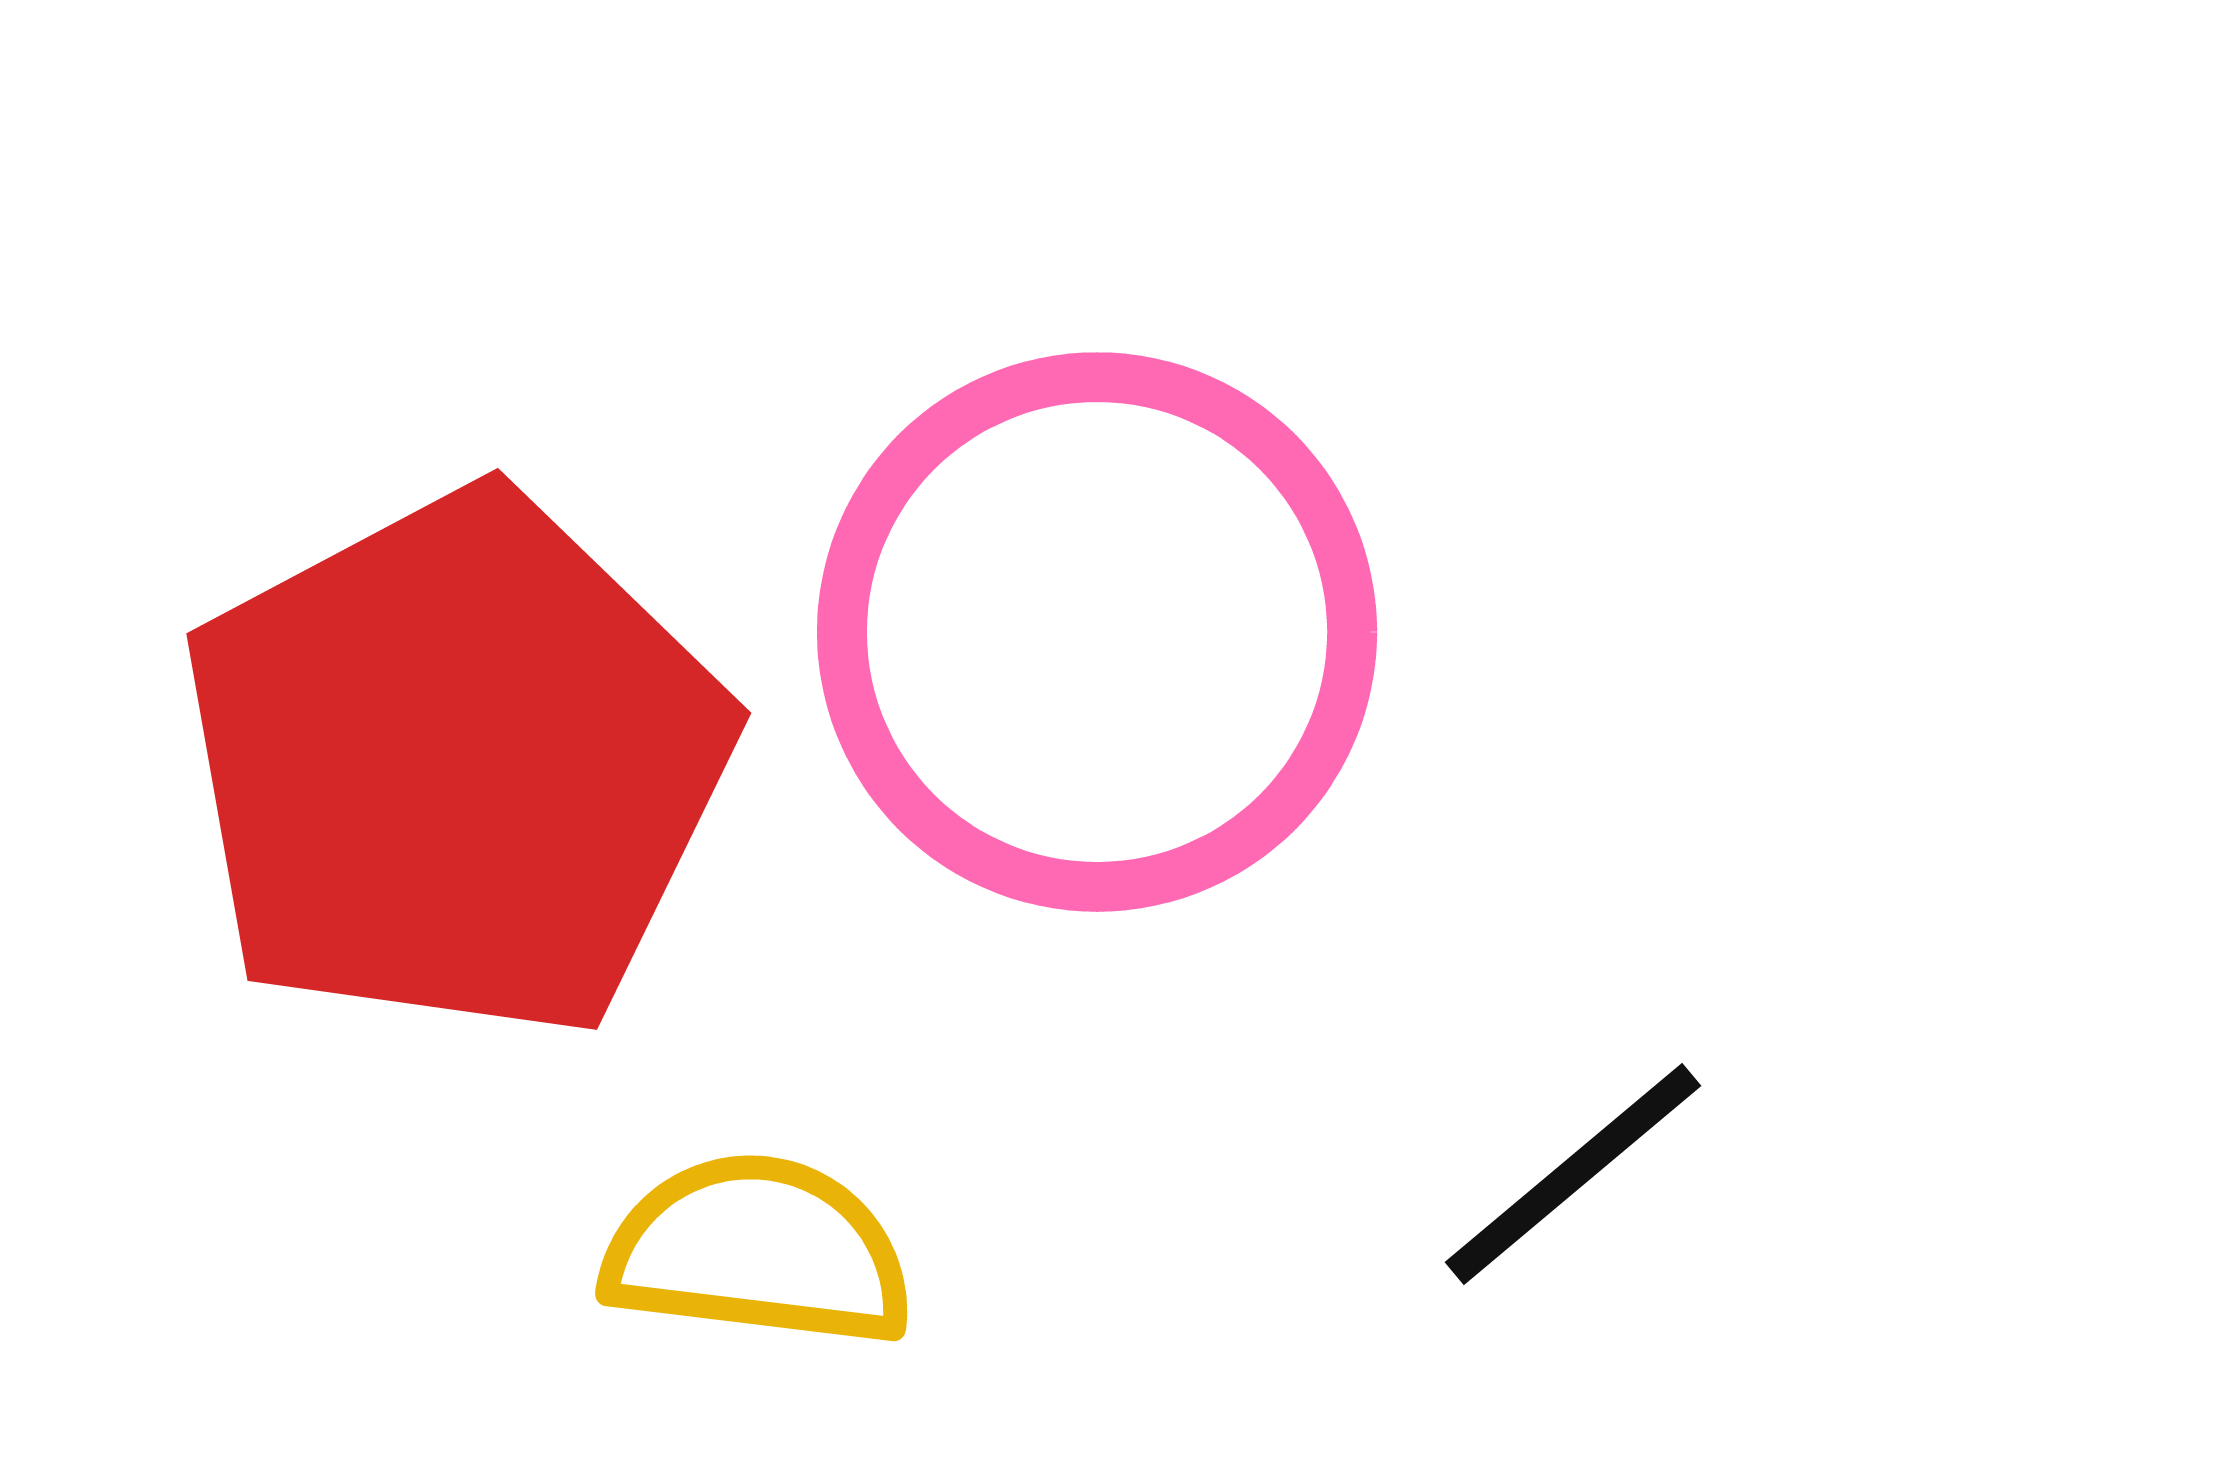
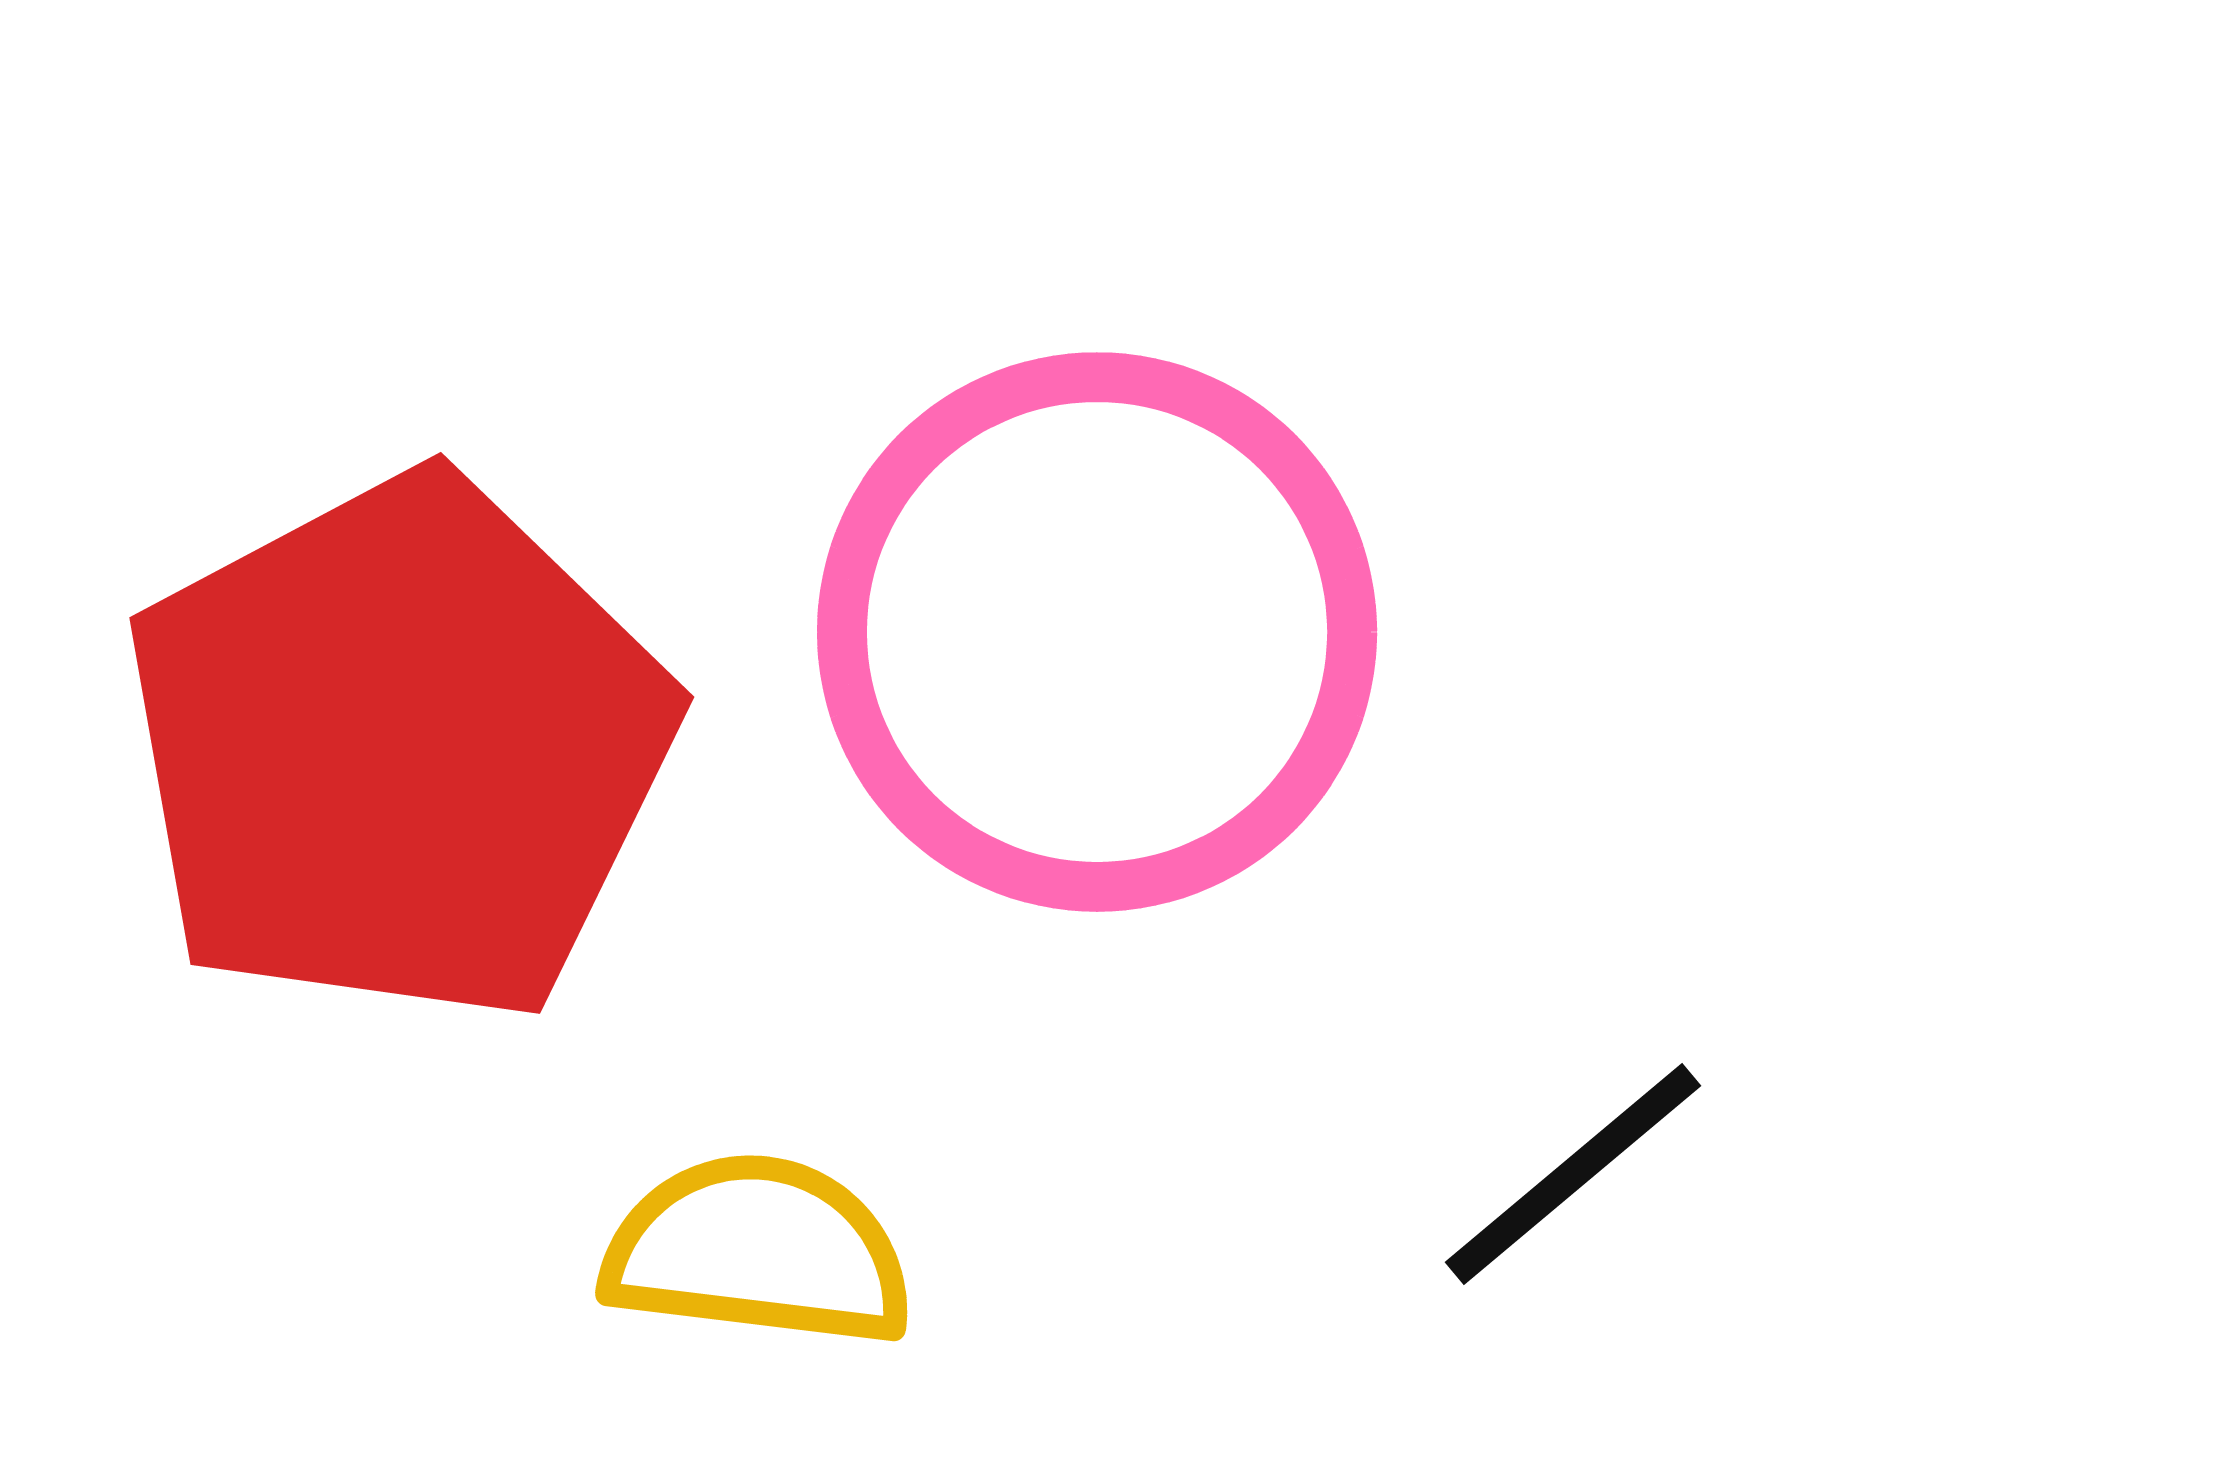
red pentagon: moved 57 px left, 16 px up
